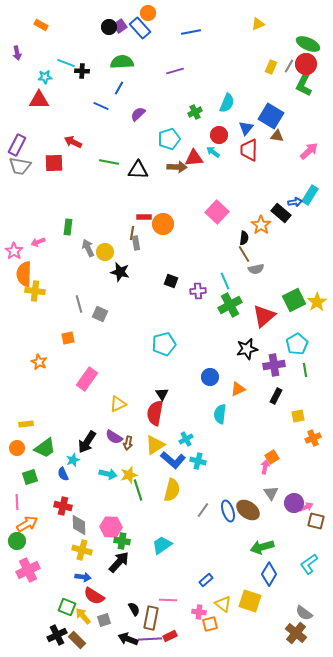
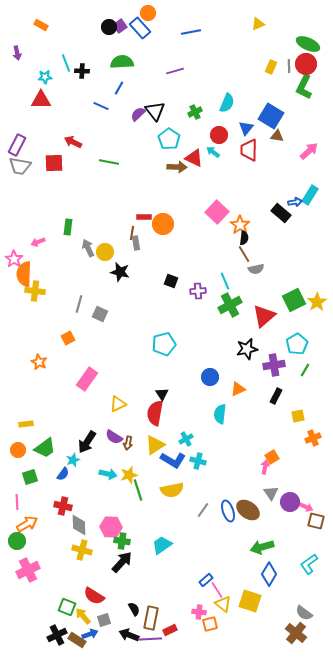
cyan line at (66, 63): rotated 48 degrees clockwise
gray line at (289, 66): rotated 32 degrees counterclockwise
green L-shape at (304, 84): moved 3 px down
red triangle at (39, 100): moved 2 px right
cyan pentagon at (169, 139): rotated 20 degrees counterclockwise
red triangle at (194, 158): rotated 30 degrees clockwise
black triangle at (138, 170): moved 17 px right, 59 px up; rotated 50 degrees clockwise
orange star at (261, 225): moved 21 px left
pink star at (14, 251): moved 8 px down
gray line at (79, 304): rotated 30 degrees clockwise
orange square at (68, 338): rotated 16 degrees counterclockwise
green line at (305, 370): rotated 40 degrees clockwise
orange circle at (17, 448): moved 1 px right, 2 px down
blue L-shape at (173, 460): rotated 10 degrees counterclockwise
blue semicircle at (63, 474): rotated 120 degrees counterclockwise
yellow semicircle at (172, 490): rotated 65 degrees clockwise
purple circle at (294, 503): moved 4 px left, 1 px up
pink arrow at (306, 507): rotated 48 degrees clockwise
black arrow at (119, 562): moved 3 px right
blue arrow at (83, 577): moved 7 px right, 57 px down; rotated 28 degrees counterclockwise
pink line at (168, 600): moved 49 px right, 10 px up; rotated 54 degrees clockwise
red rectangle at (170, 636): moved 6 px up
black arrow at (128, 639): moved 1 px right, 4 px up
brown rectangle at (77, 640): rotated 12 degrees counterclockwise
